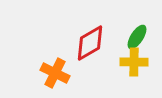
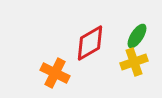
green ellipse: moved 1 px up
yellow cross: rotated 20 degrees counterclockwise
